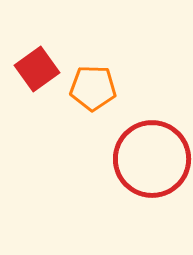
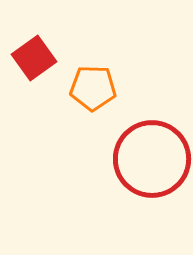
red square: moved 3 px left, 11 px up
